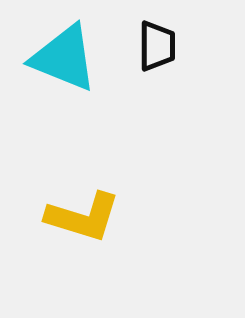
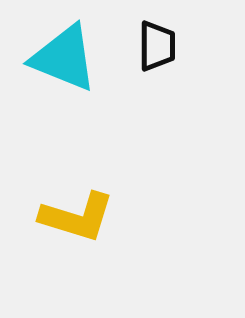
yellow L-shape: moved 6 px left
